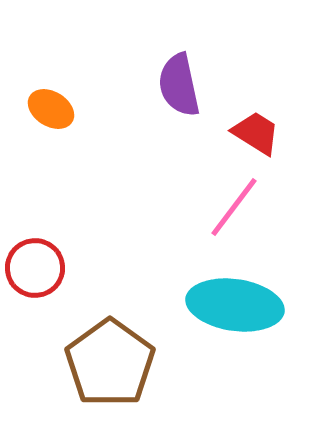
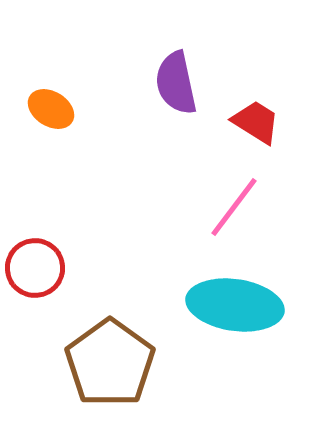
purple semicircle: moved 3 px left, 2 px up
red trapezoid: moved 11 px up
